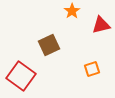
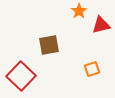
orange star: moved 7 px right
brown square: rotated 15 degrees clockwise
red square: rotated 8 degrees clockwise
